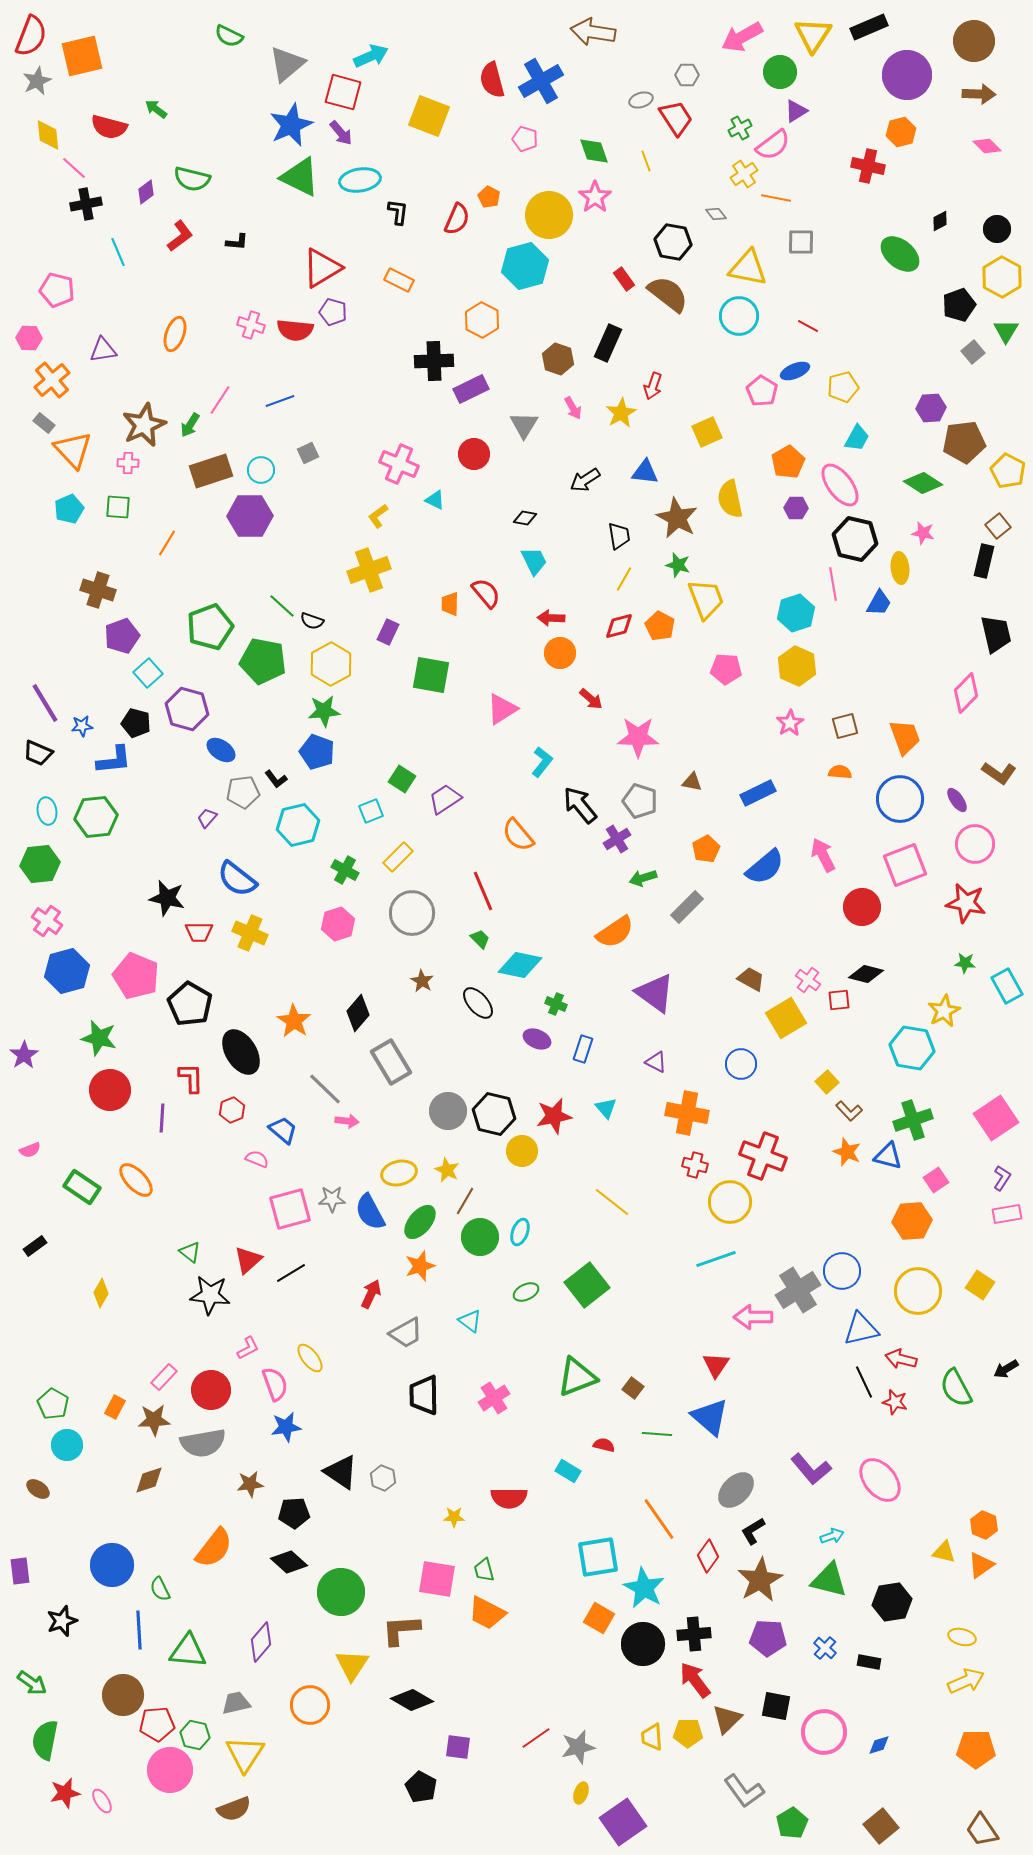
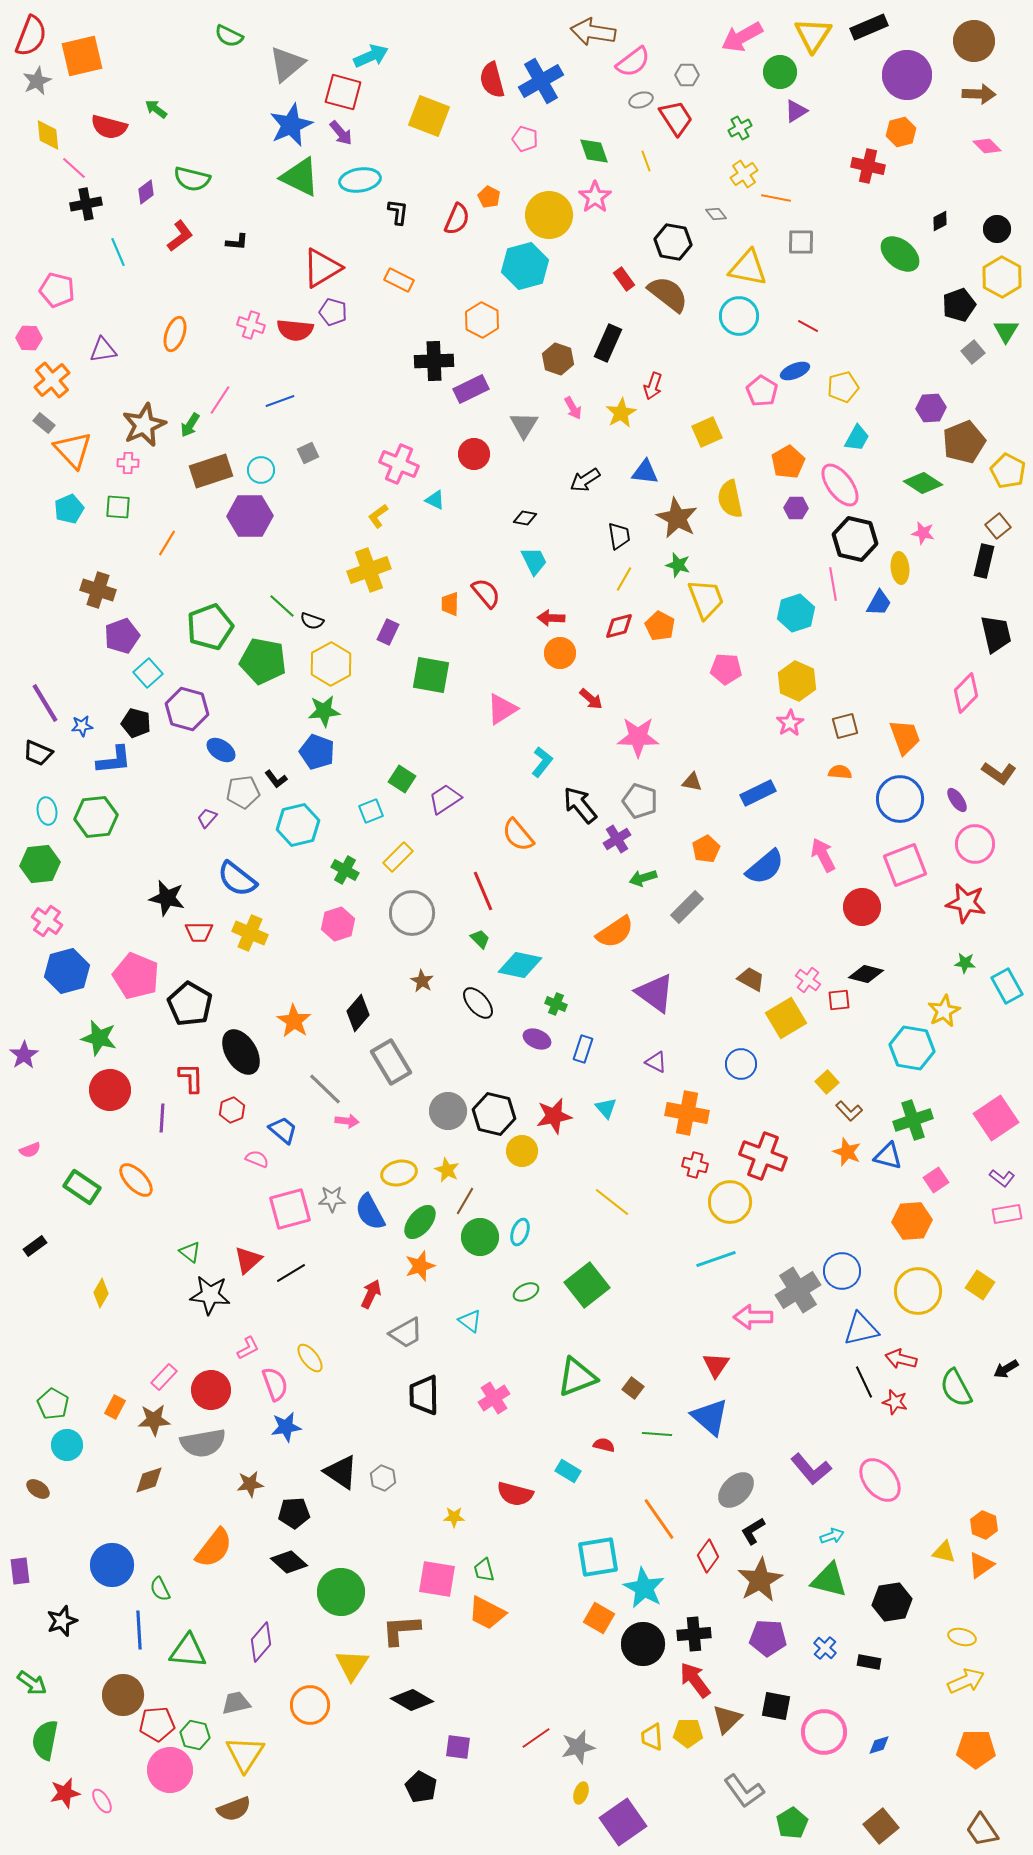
pink semicircle at (773, 145): moved 140 px left, 83 px up
brown pentagon at (964, 442): rotated 15 degrees counterclockwise
yellow hexagon at (797, 666): moved 15 px down
purple L-shape at (1002, 1178): rotated 95 degrees clockwise
red semicircle at (509, 1498): moved 6 px right, 4 px up; rotated 15 degrees clockwise
